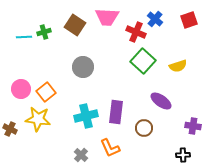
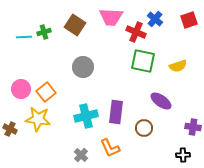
pink trapezoid: moved 4 px right
green square: rotated 30 degrees counterclockwise
purple cross: moved 1 px down
